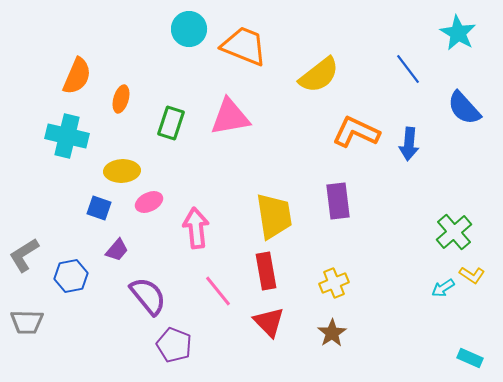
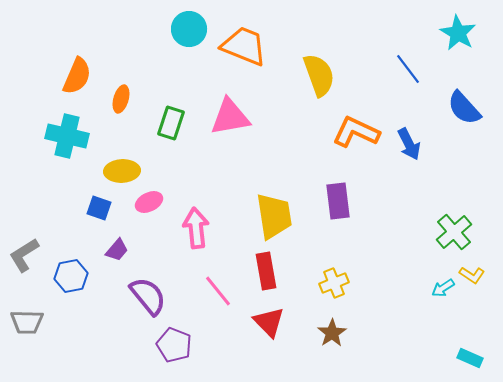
yellow semicircle: rotated 72 degrees counterclockwise
blue arrow: rotated 32 degrees counterclockwise
